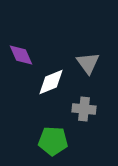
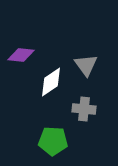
purple diamond: rotated 60 degrees counterclockwise
gray triangle: moved 2 px left, 2 px down
white diamond: rotated 12 degrees counterclockwise
